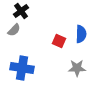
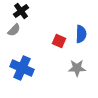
blue cross: rotated 15 degrees clockwise
